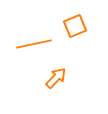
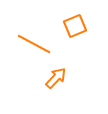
orange line: rotated 40 degrees clockwise
